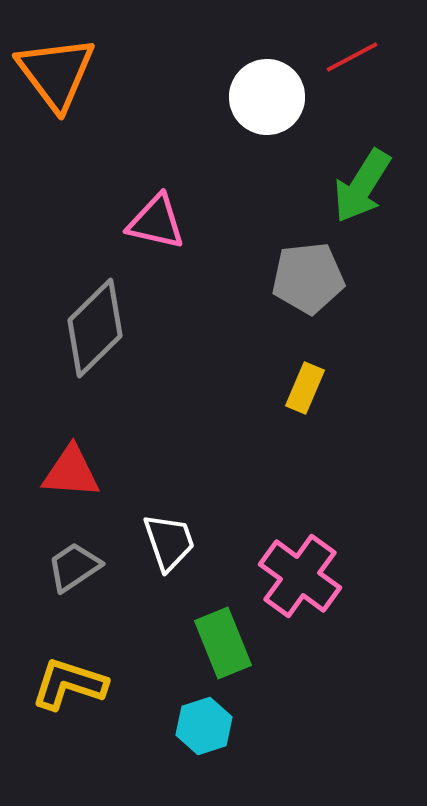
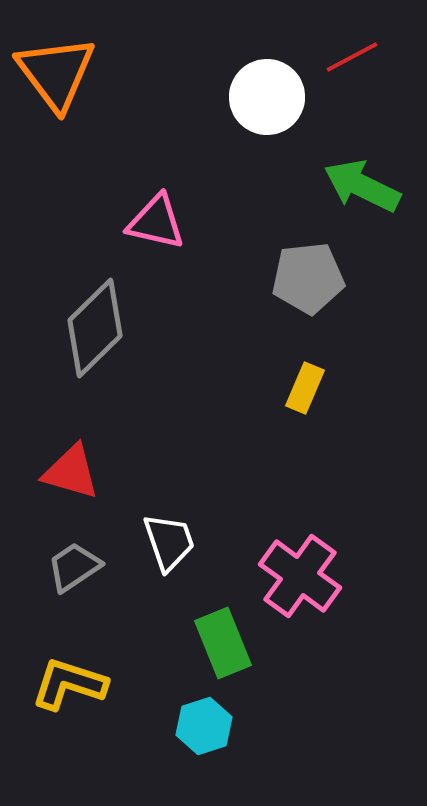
green arrow: rotated 84 degrees clockwise
red triangle: rotated 12 degrees clockwise
